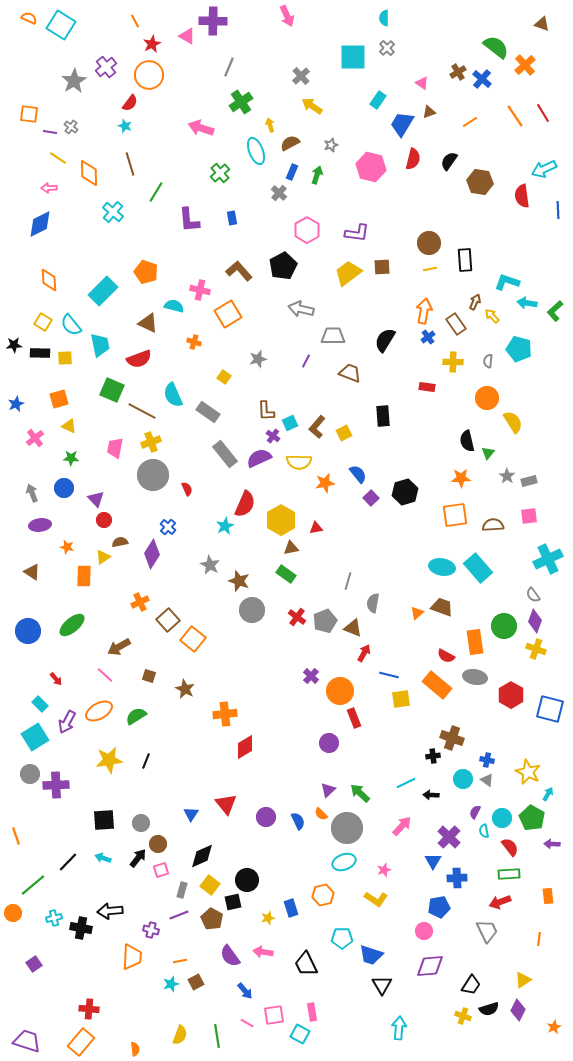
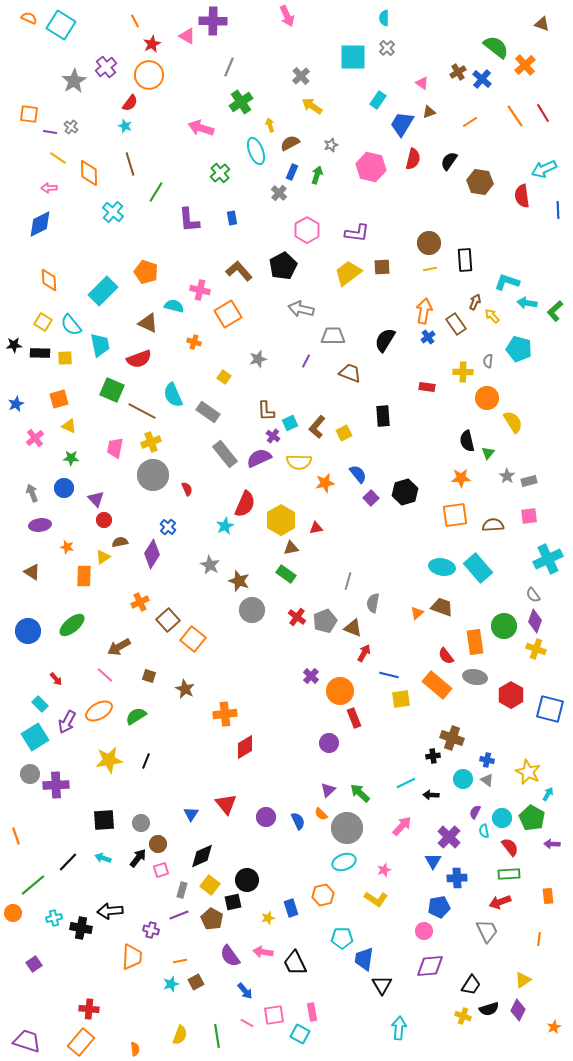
yellow cross at (453, 362): moved 10 px right, 10 px down
red semicircle at (446, 656): rotated 24 degrees clockwise
blue trapezoid at (371, 955): moved 7 px left, 4 px down; rotated 80 degrees clockwise
black trapezoid at (306, 964): moved 11 px left, 1 px up
